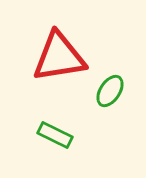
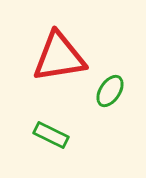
green rectangle: moved 4 px left
